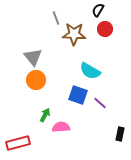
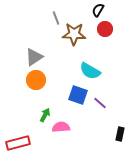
gray triangle: moved 1 px right; rotated 36 degrees clockwise
